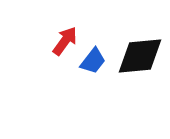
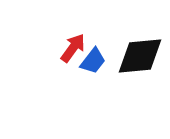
red arrow: moved 8 px right, 7 px down
